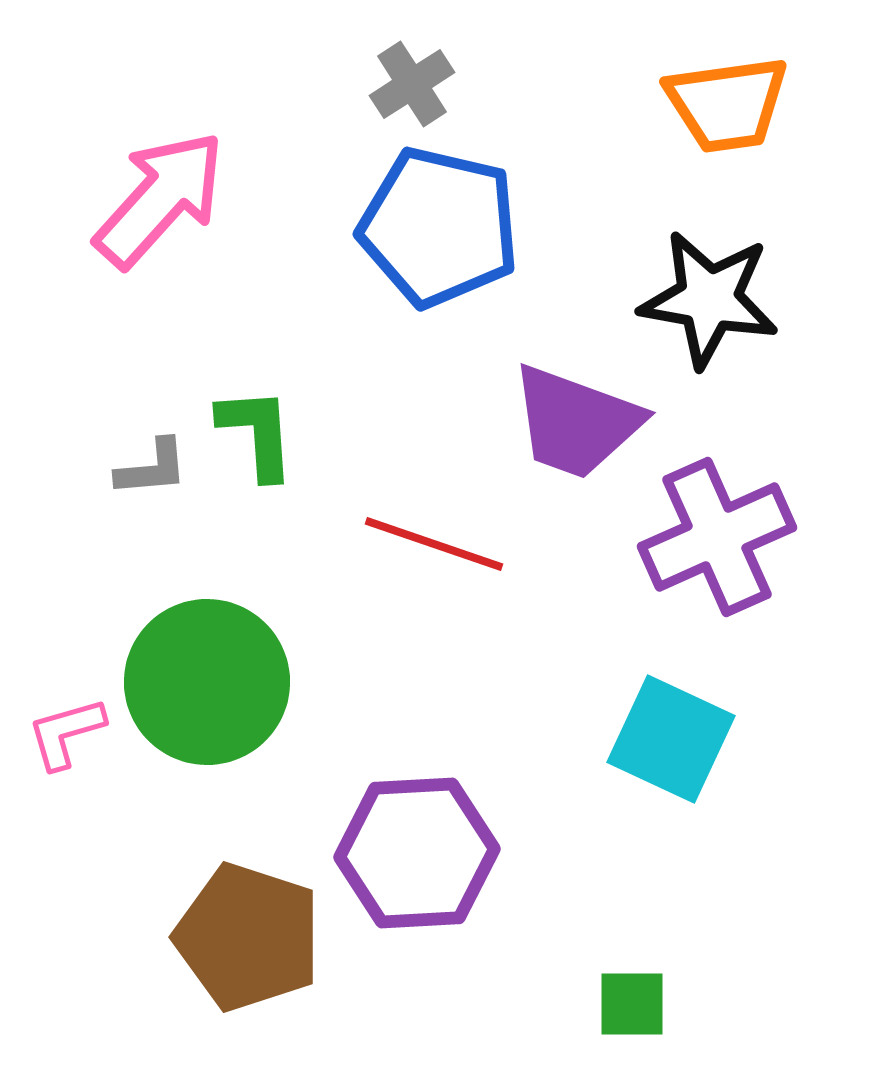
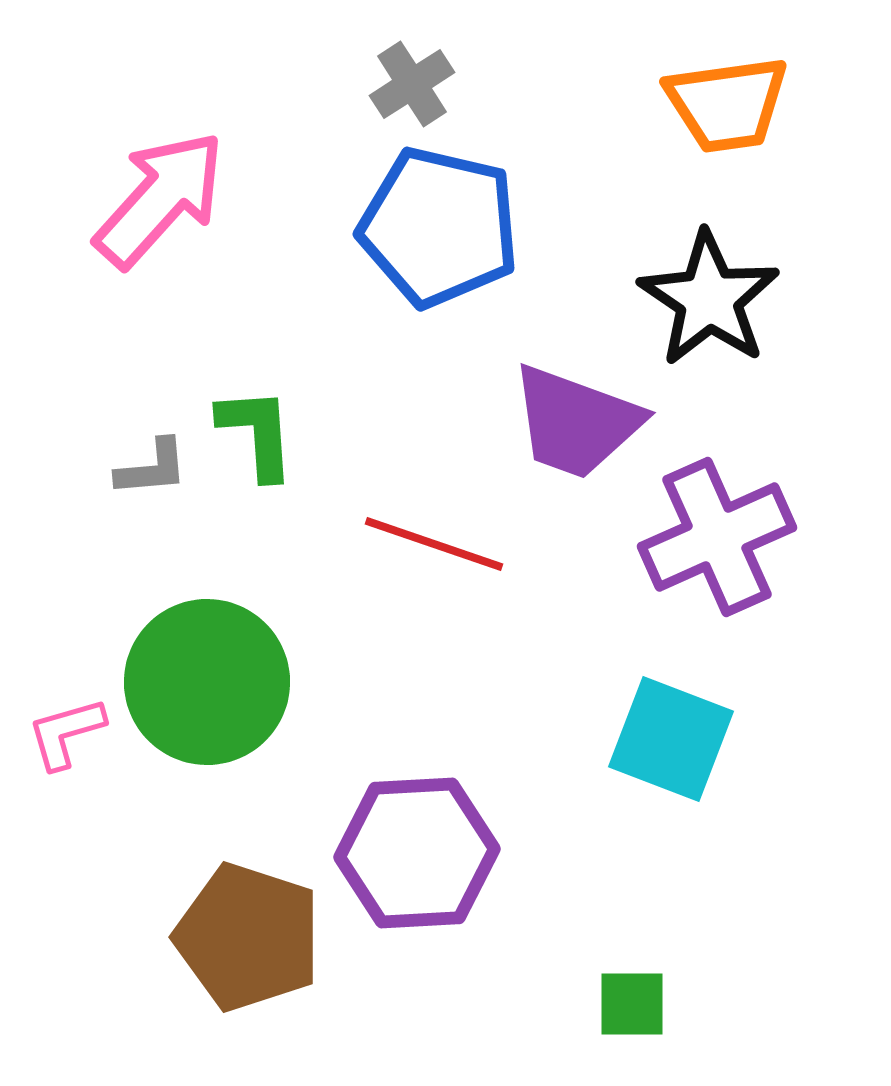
black star: rotated 24 degrees clockwise
cyan square: rotated 4 degrees counterclockwise
